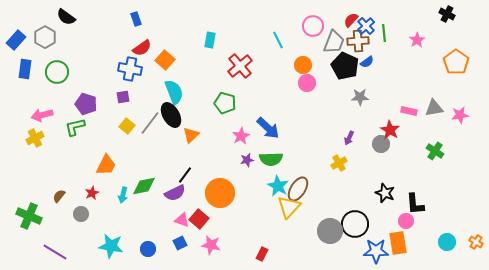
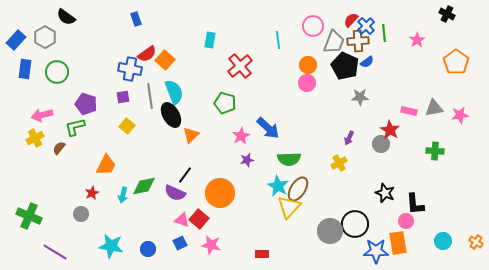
cyan line at (278, 40): rotated 18 degrees clockwise
red semicircle at (142, 48): moved 5 px right, 6 px down
orange circle at (303, 65): moved 5 px right
gray line at (150, 123): moved 27 px up; rotated 45 degrees counterclockwise
green cross at (435, 151): rotated 30 degrees counterclockwise
green semicircle at (271, 159): moved 18 px right
purple semicircle at (175, 193): rotated 50 degrees clockwise
brown semicircle at (59, 196): moved 48 px up
cyan circle at (447, 242): moved 4 px left, 1 px up
red rectangle at (262, 254): rotated 64 degrees clockwise
